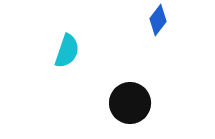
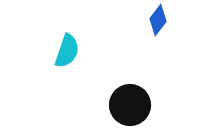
black circle: moved 2 px down
